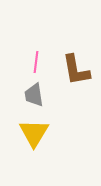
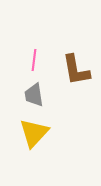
pink line: moved 2 px left, 2 px up
yellow triangle: rotated 12 degrees clockwise
